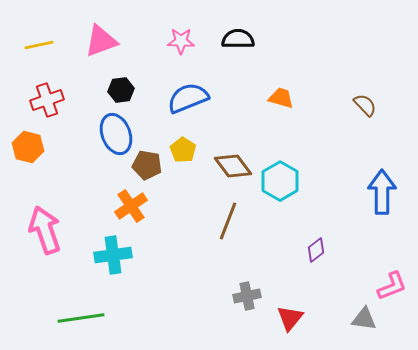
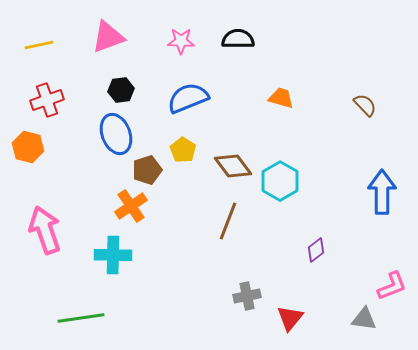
pink triangle: moved 7 px right, 4 px up
brown pentagon: moved 5 px down; rotated 28 degrees counterclockwise
cyan cross: rotated 9 degrees clockwise
